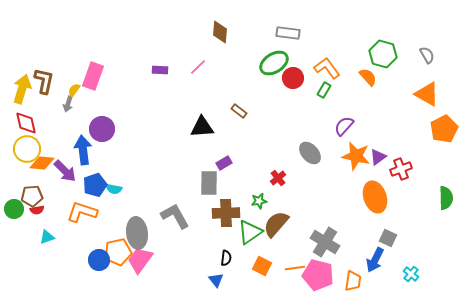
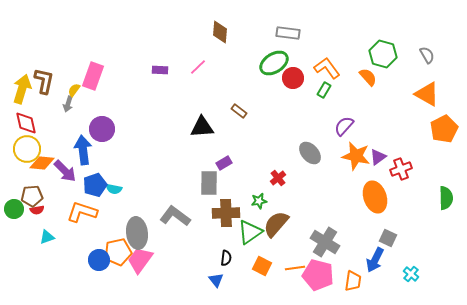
gray L-shape at (175, 216): rotated 24 degrees counterclockwise
